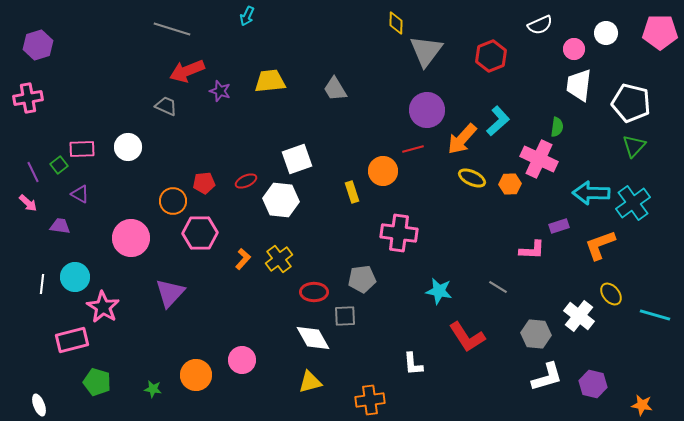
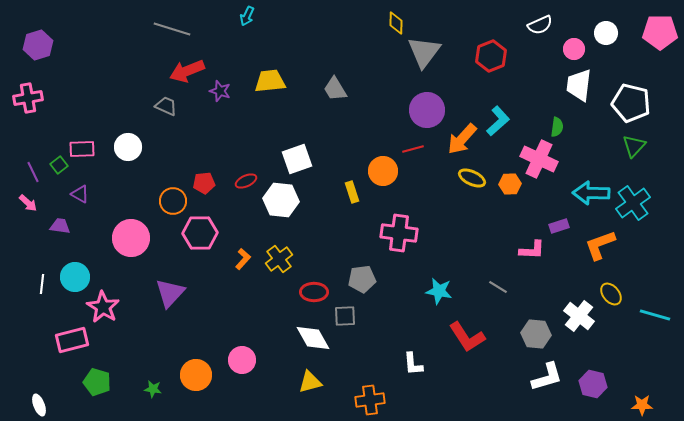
gray triangle at (426, 51): moved 2 px left, 1 px down
orange star at (642, 405): rotated 10 degrees counterclockwise
